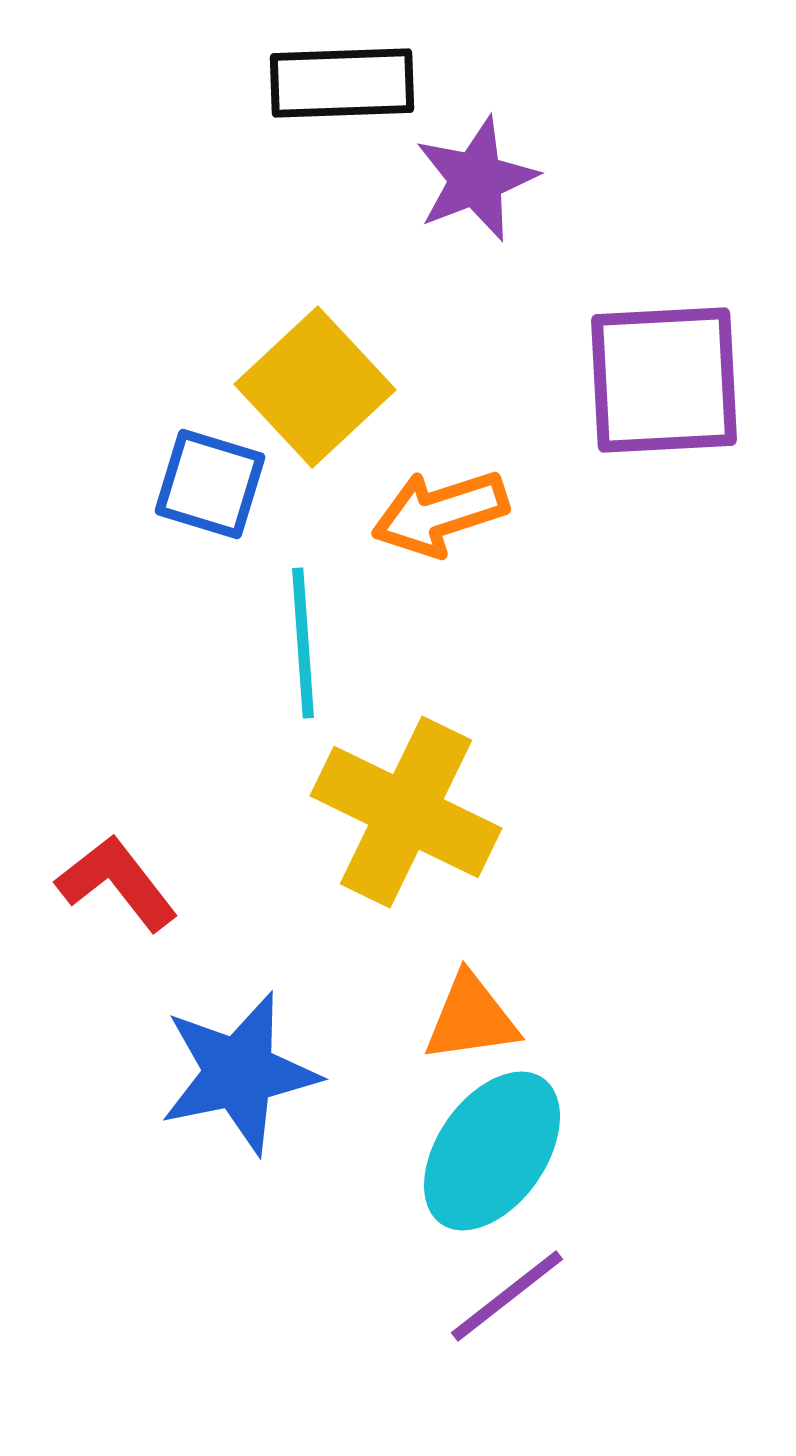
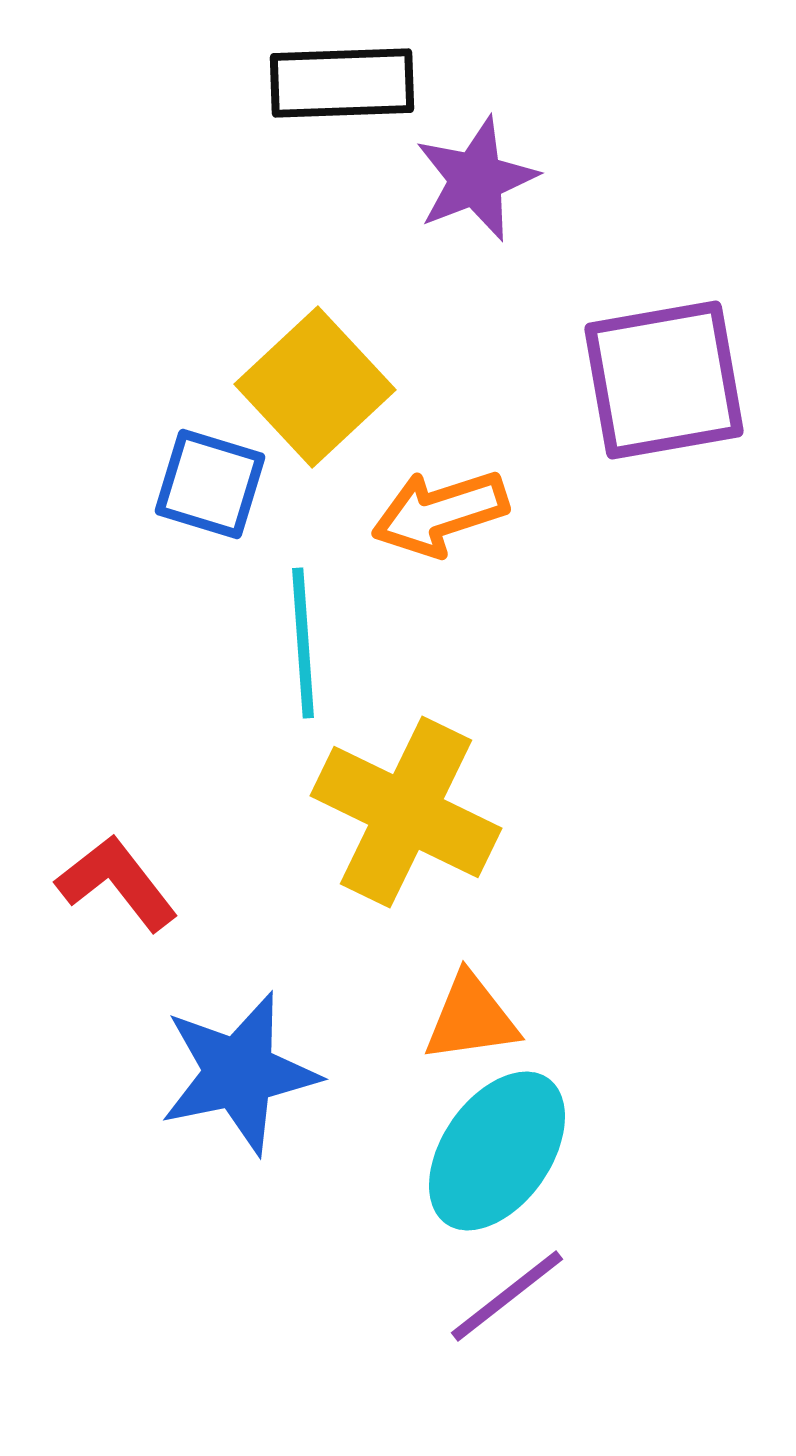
purple square: rotated 7 degrees counterclockwise
cyan ellipse: moved 5 px right
